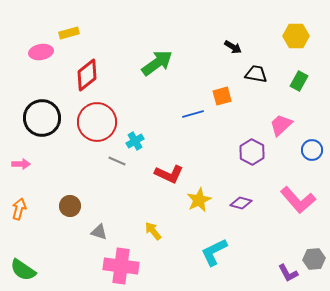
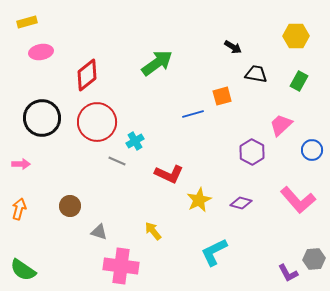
yellow rectangle: moved 42 px left, 11 px up
